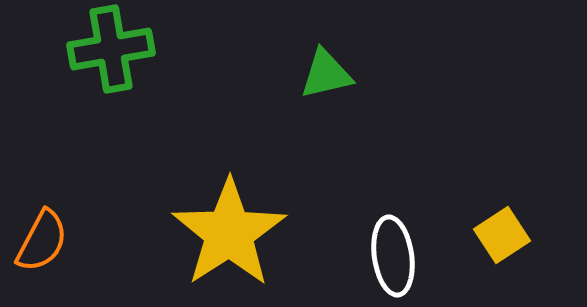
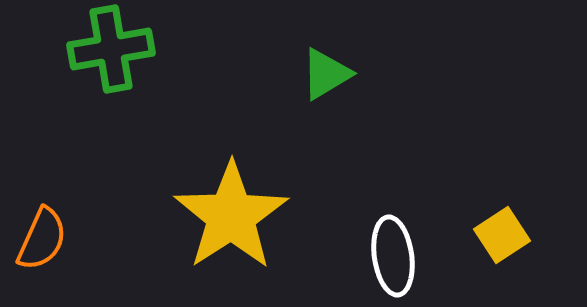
green triangle: rotated 18 degrees counterclockwise
yellow star: moved 2 px right, 17 px up
orange semicircle: moved 2 px up; rotated 4 degrees counterclockwise
